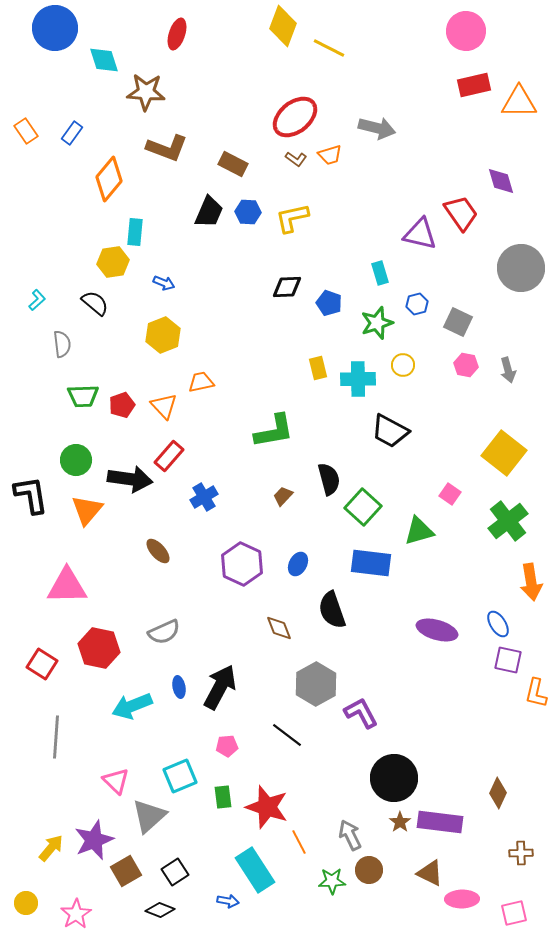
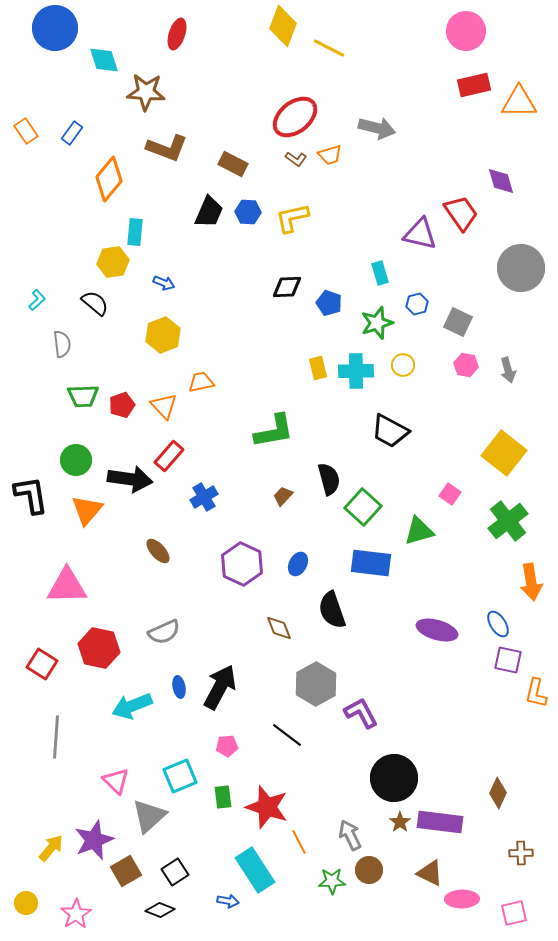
cyan cross at (358, 379): moved 2 px left, 8 px up
